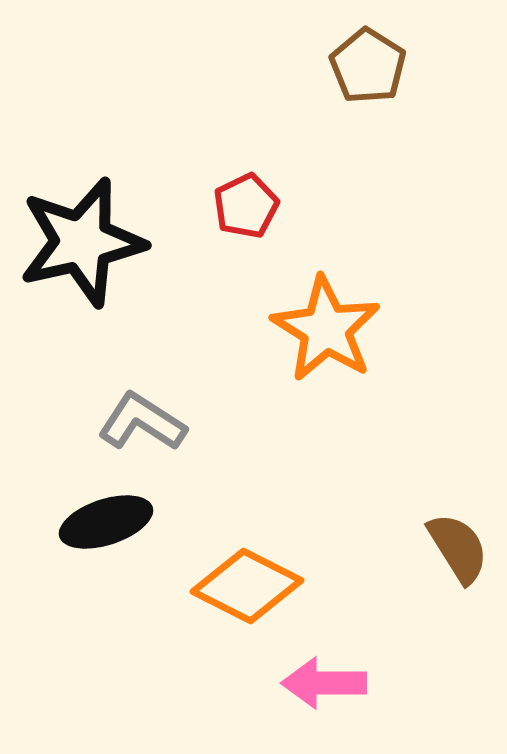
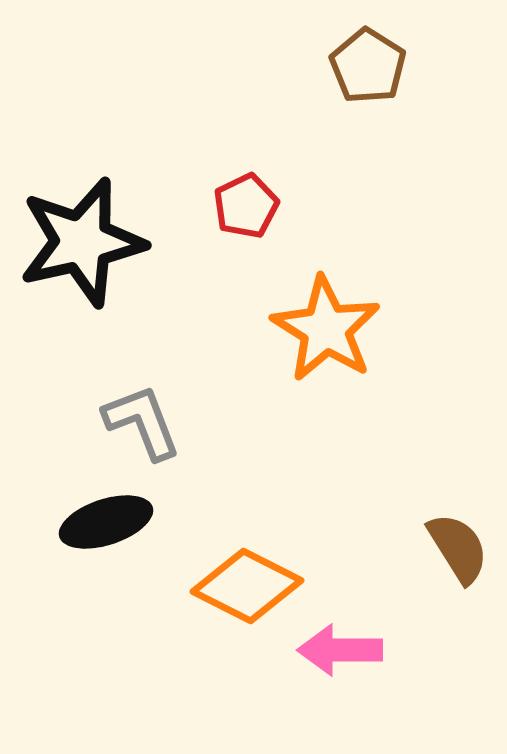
gray L-shape: rotated 36 degrees clockwise
pink arrow: moved 16 px right, 33 px up
